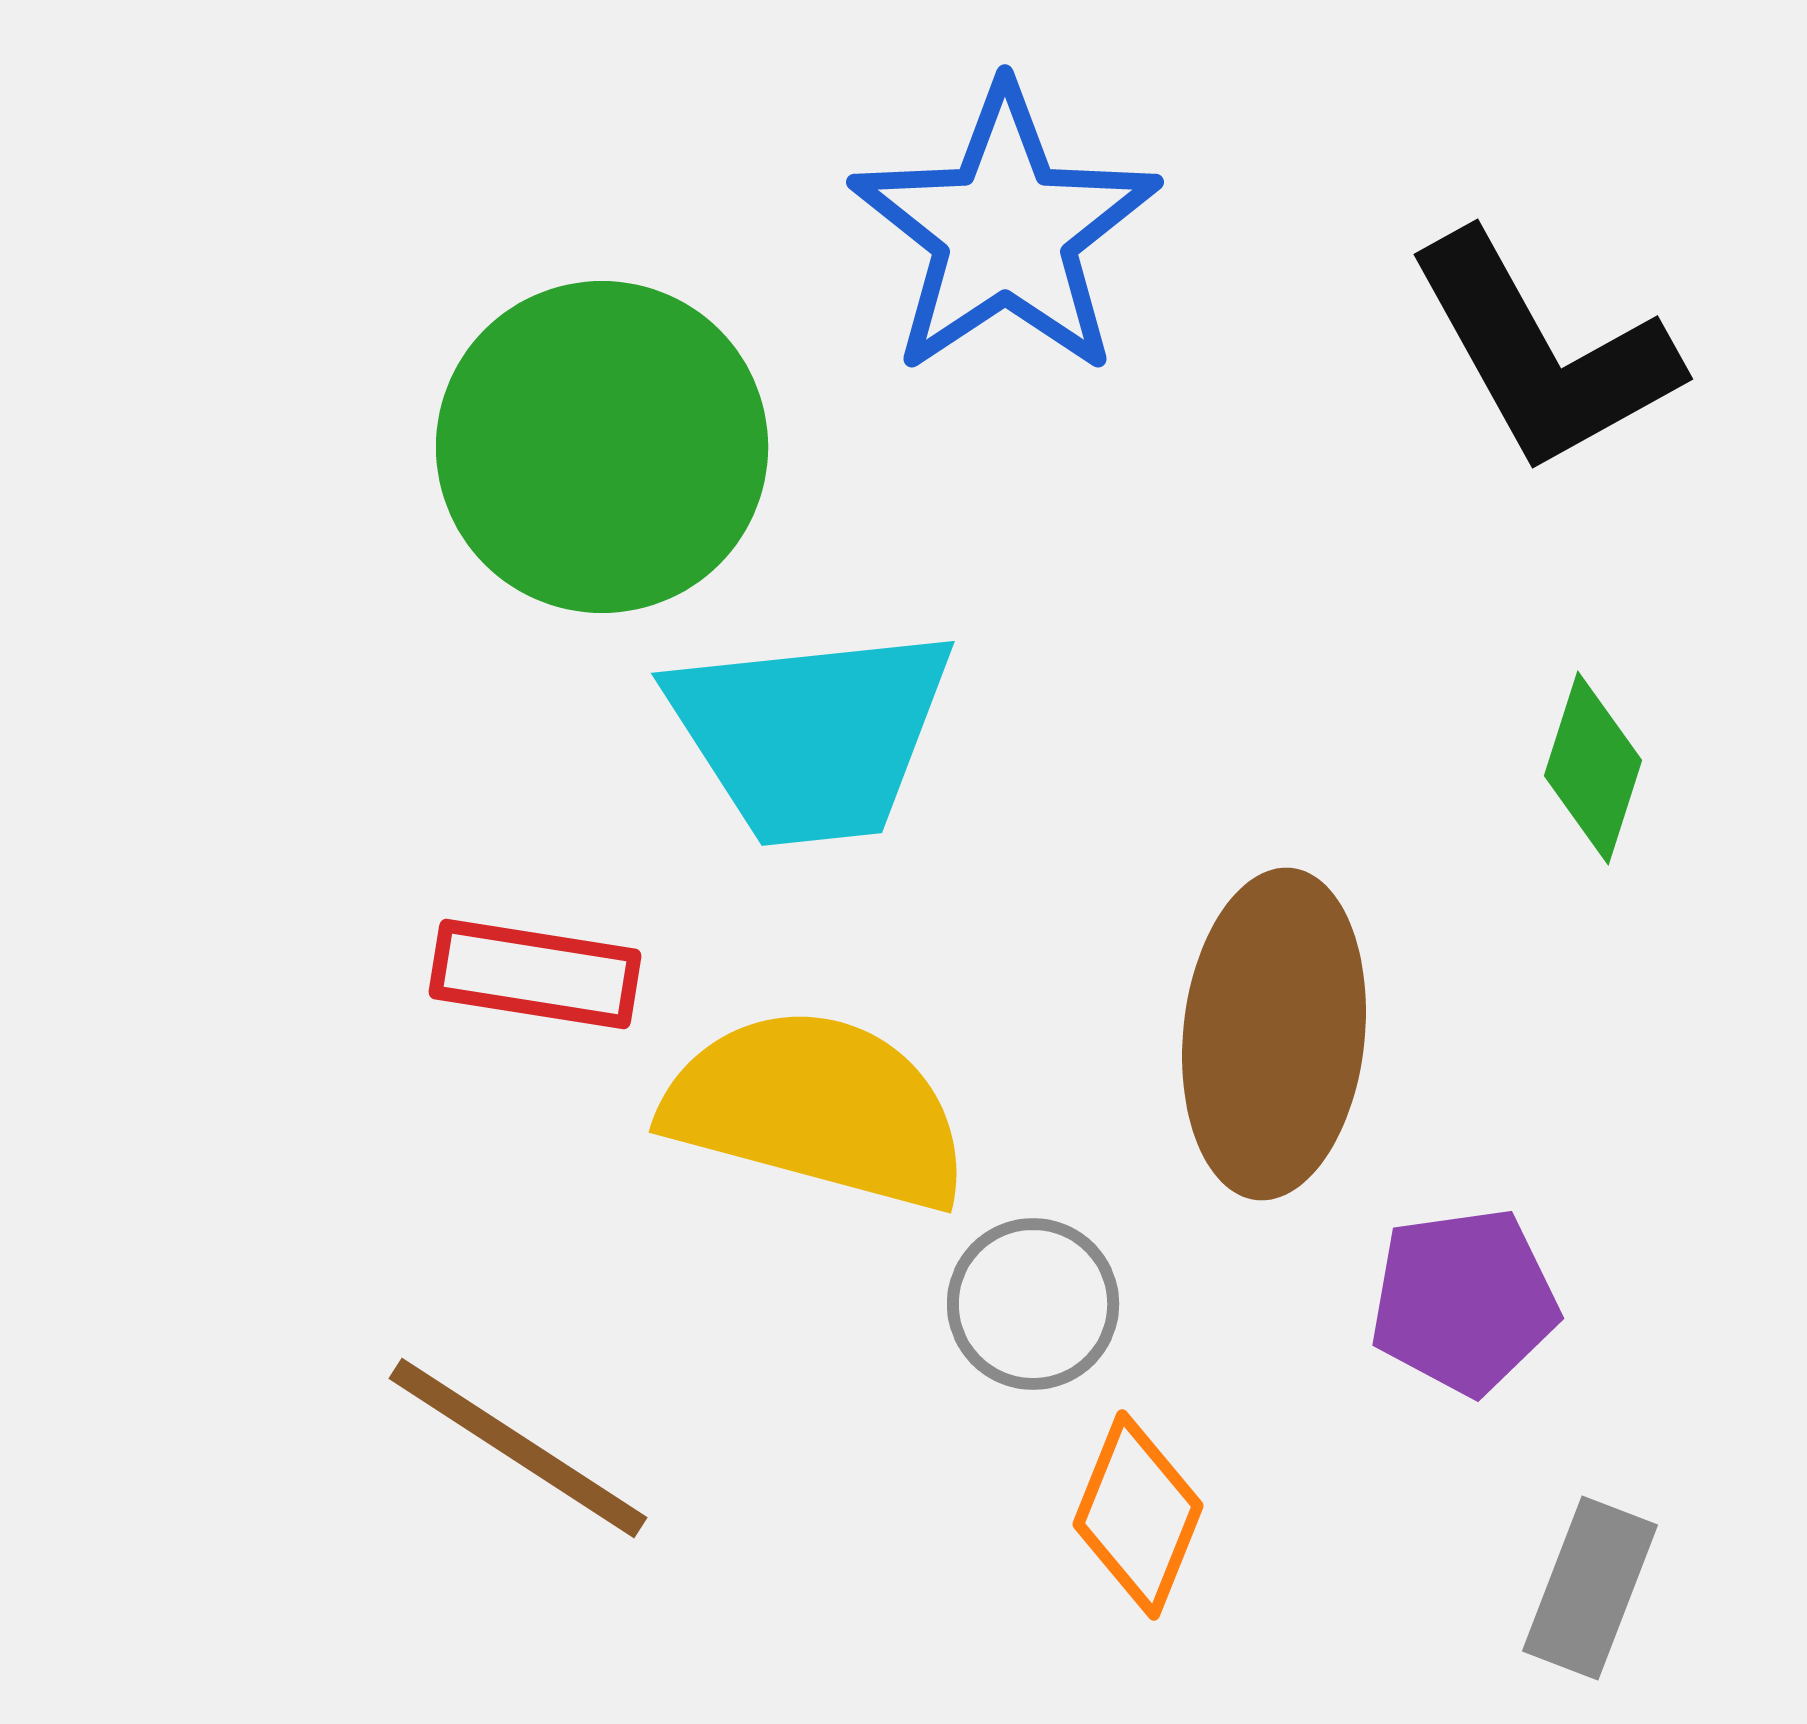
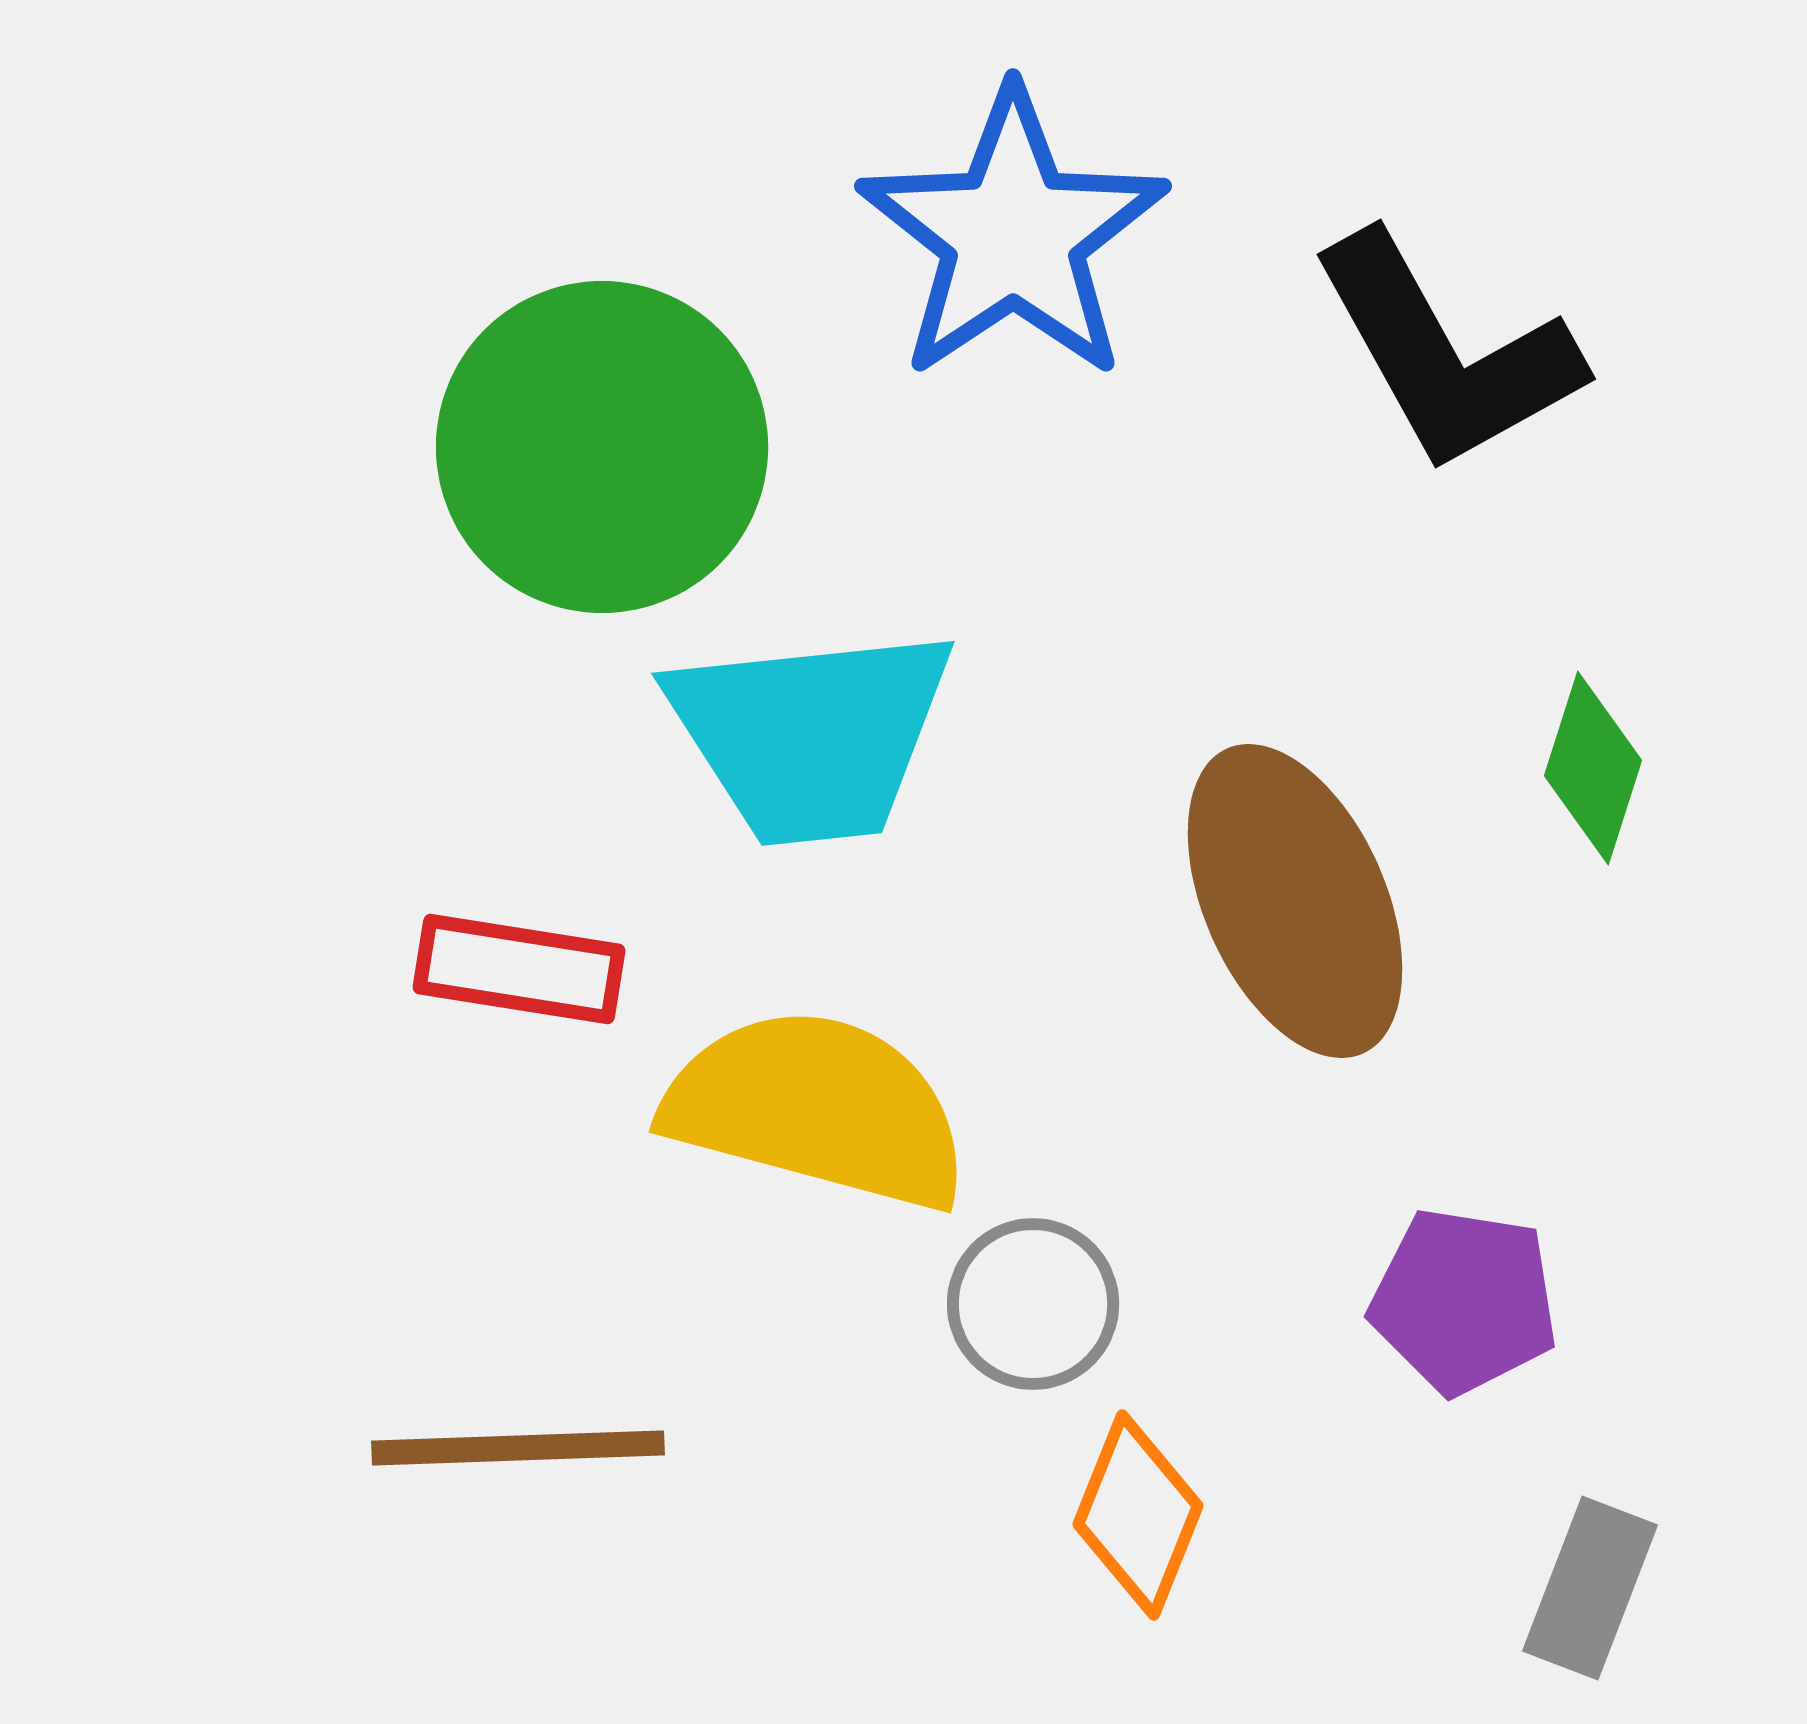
blue star: moved 8 px right, 4 px down
black L-shape: moved 97 px left
red rectangle: moved 16 px left, 5 px up
brown ellipse: moved 21 px right, 133 px up; rotated 30 degrees counterclockwise
purple pentagon: rotated 17 degrees clockwise
brown line: rotated 35 degrees counterclockwise
